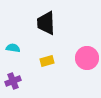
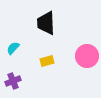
cyan semicircle: rotated 56 degrees counterclockwise
pink circle: moved 2 px up
